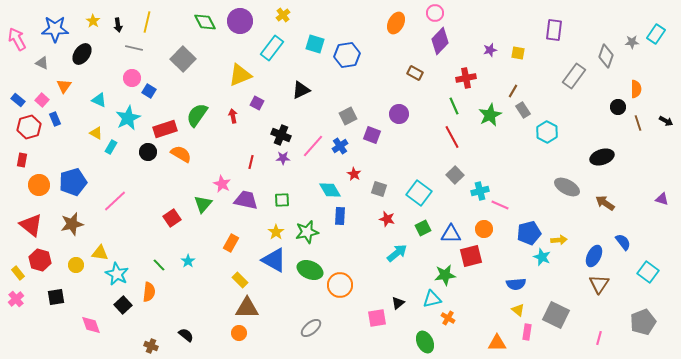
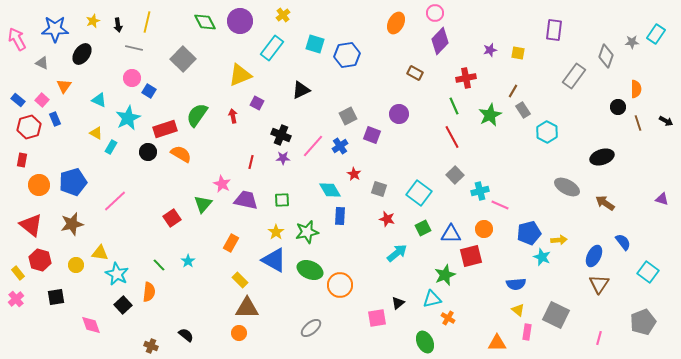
yellow star at (93, 21): rotated 16 degrees clockwise
green star at (445, 275): rotated 15 degrees counterclockwise
